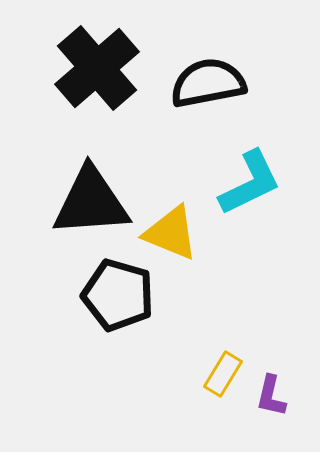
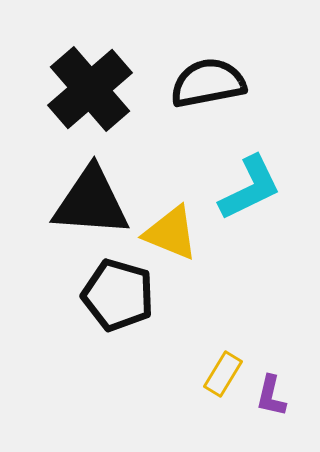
black cross: moved 7 px left, 21 px down
cyan L-shape: moved 5 px down
black triangle: rotated 8 degrees clockwise
